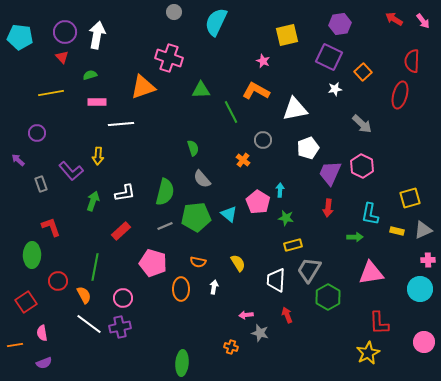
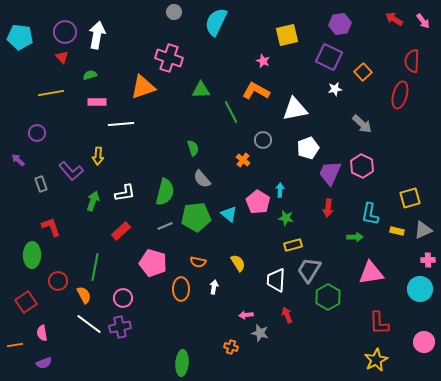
yellow star at (368, 353): moved 8 px right, 7 px down
